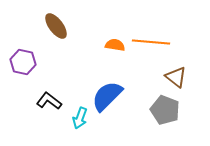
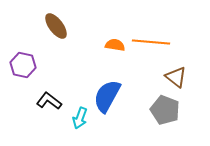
purple hexagon: moved 3 px down
blue semicircle: rotated 16 degrees counterclockwise
